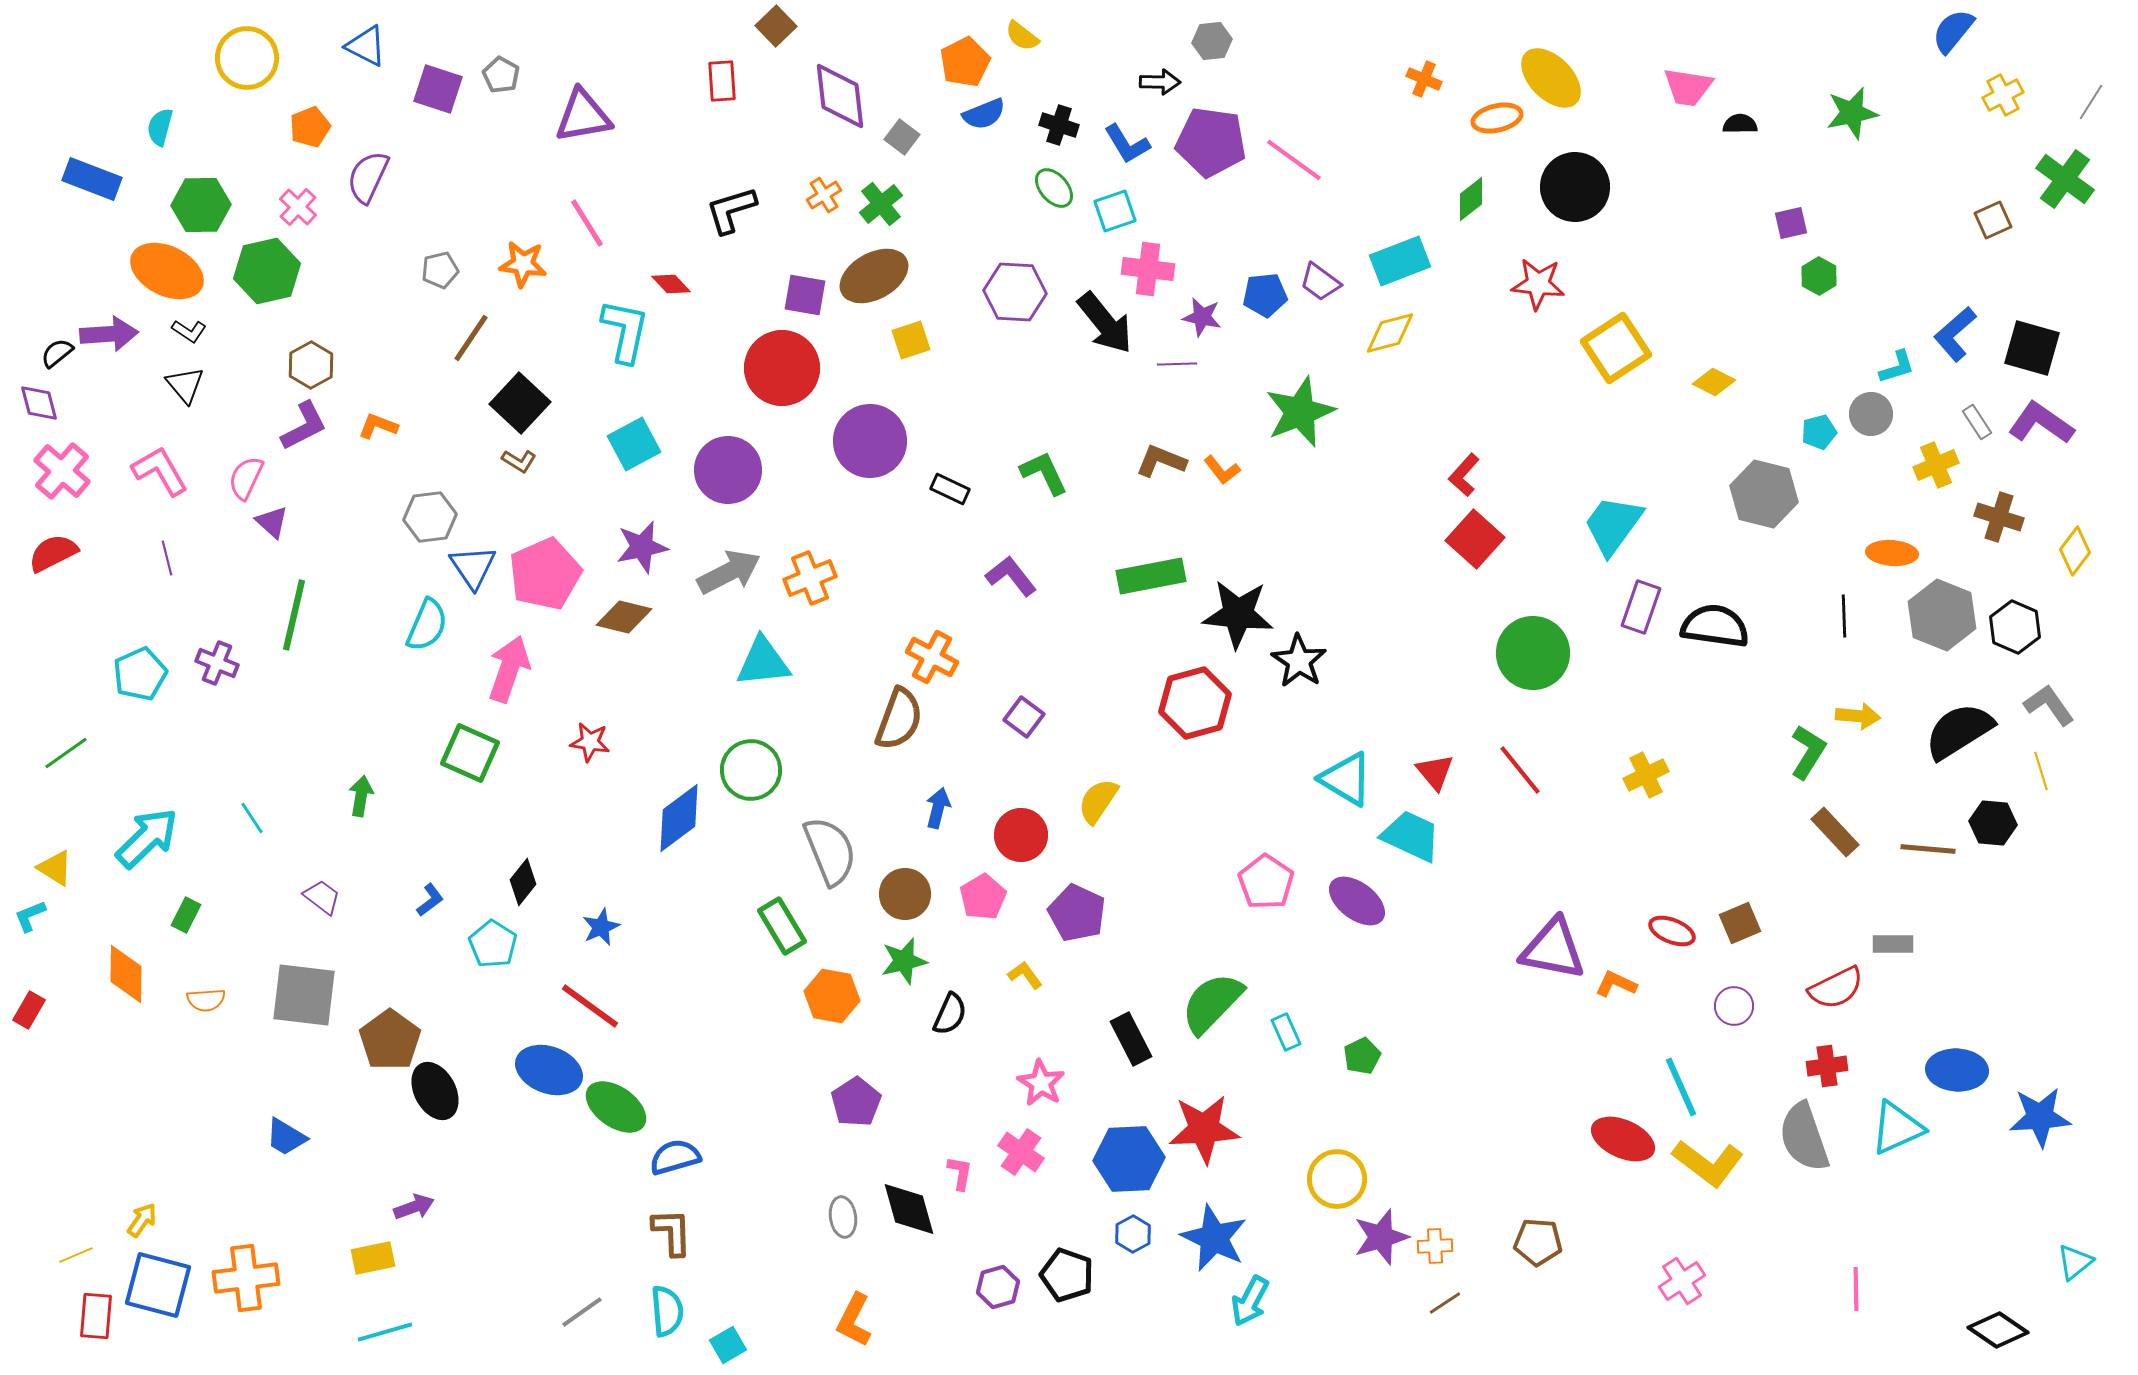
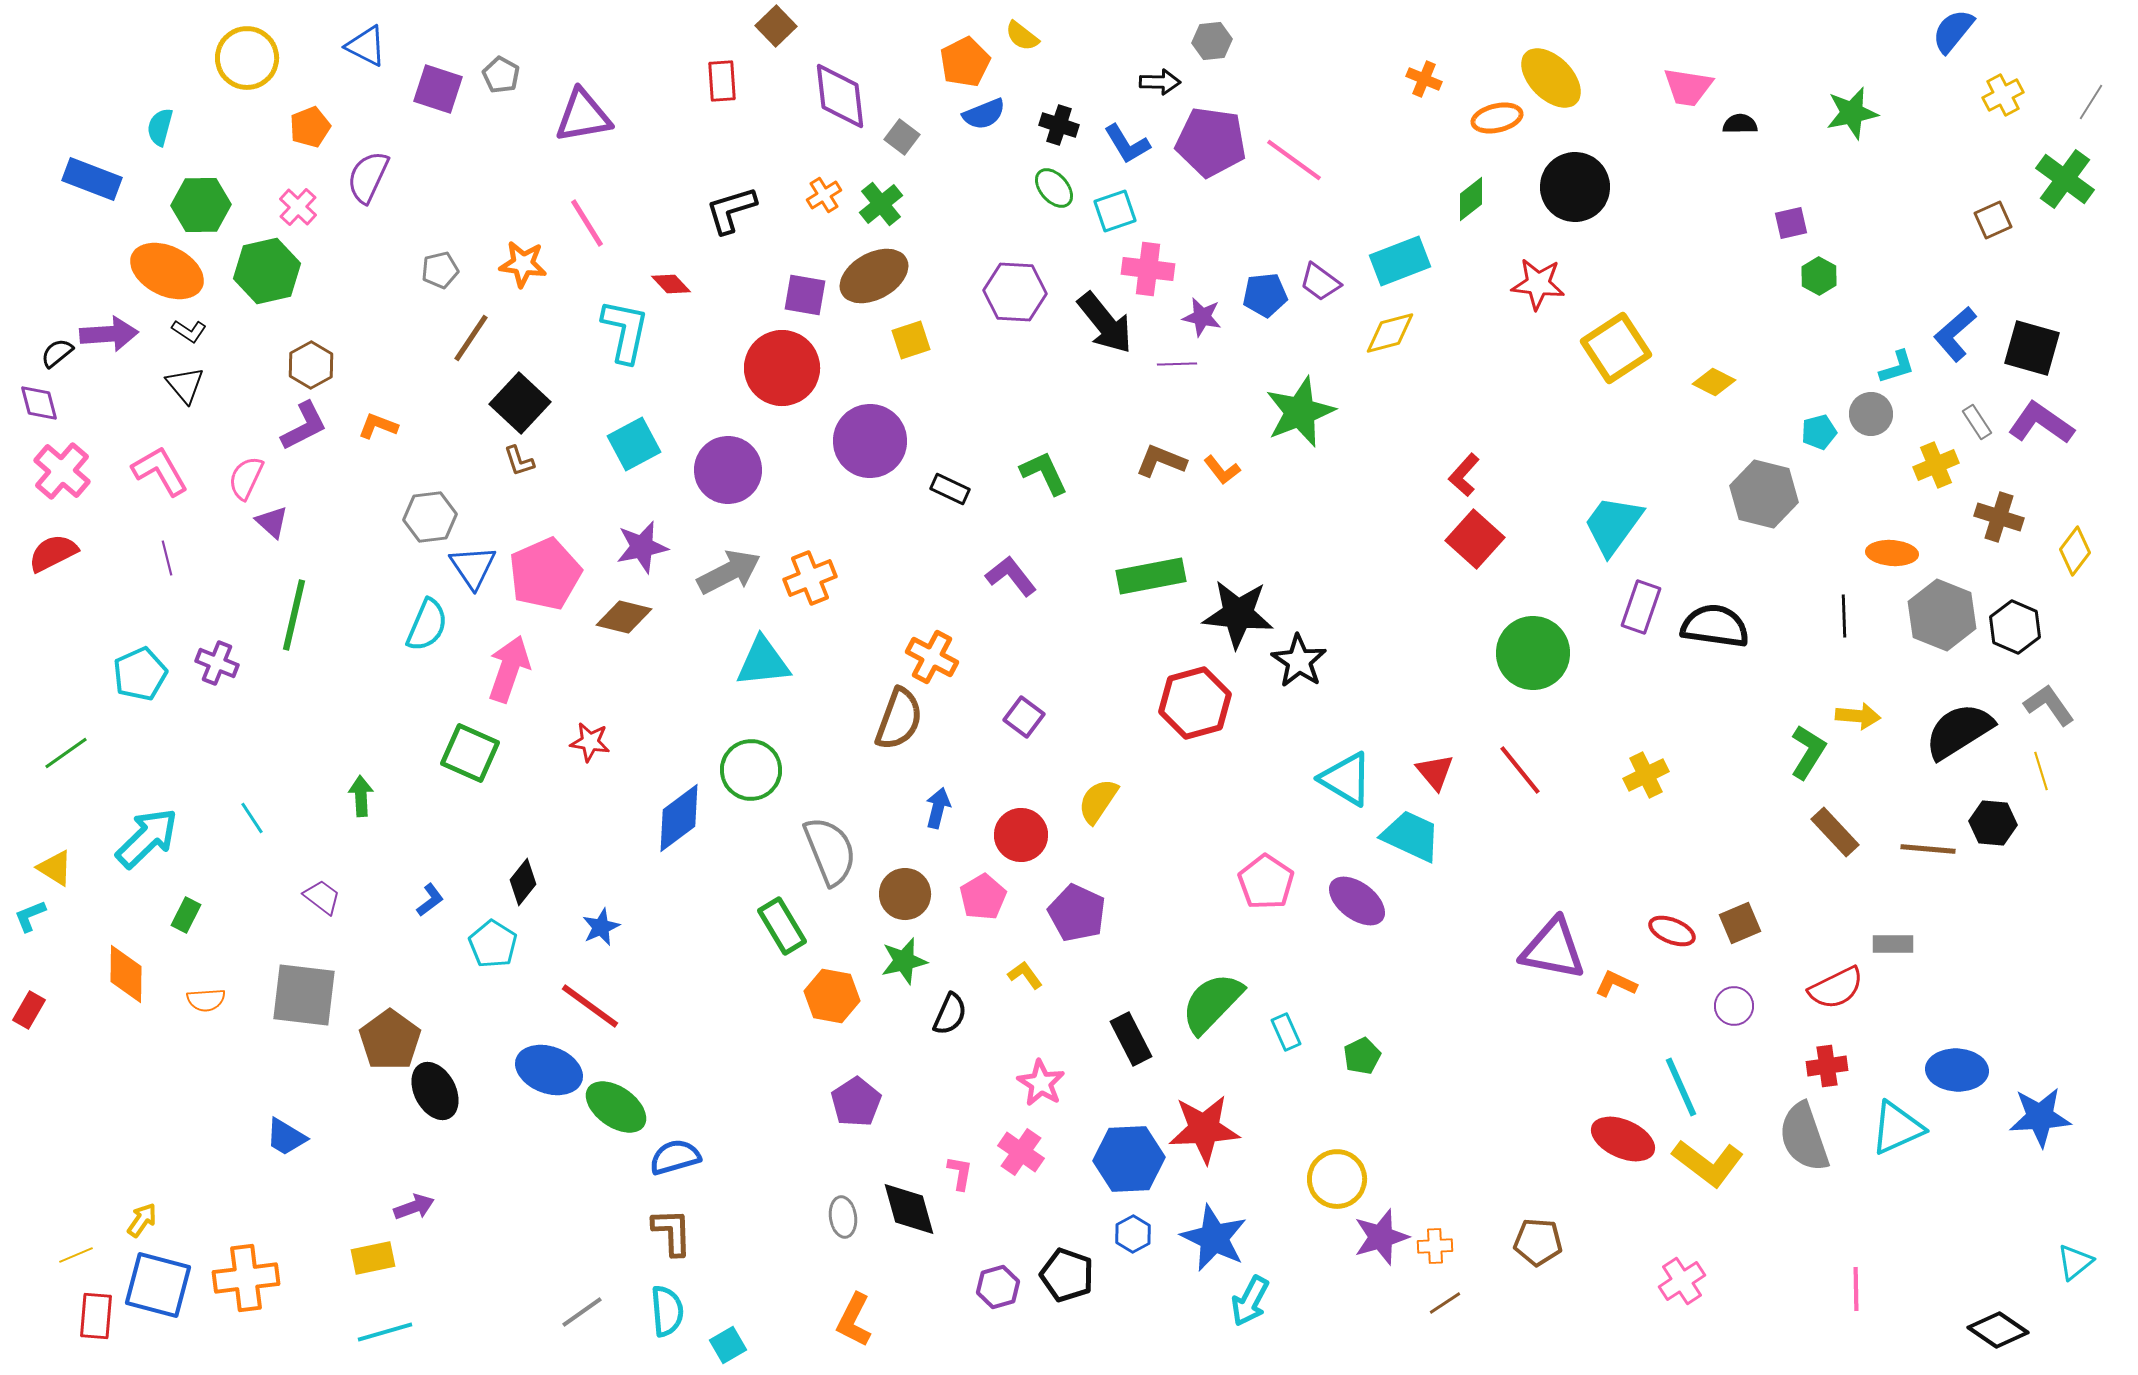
brown L-shape at (519, 461): rotated 40 degrees clockwise
green arrow at (361, 796): rotated 12 degrees counterclockwise
